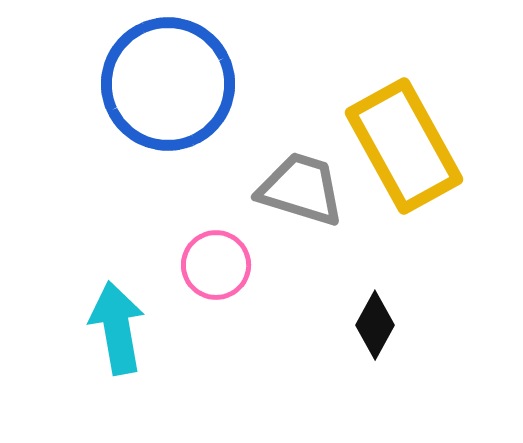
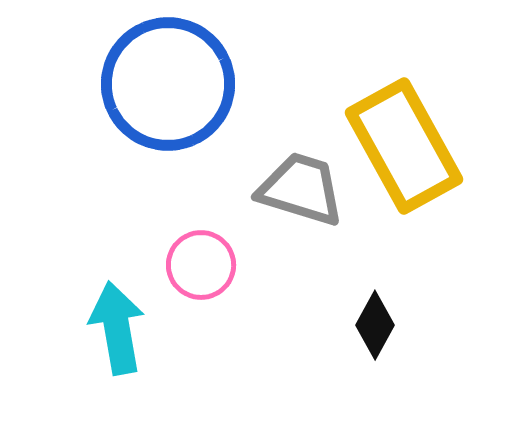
pink circle: moved 15 px left
